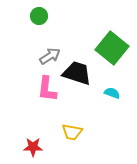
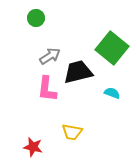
green circle: moved 3 px left, 2 px down
black trapezoid: moved 1 px right, 1 px up; rotated 32 degrees counterclockwise
red star: rotated 12 degrees clockwise
